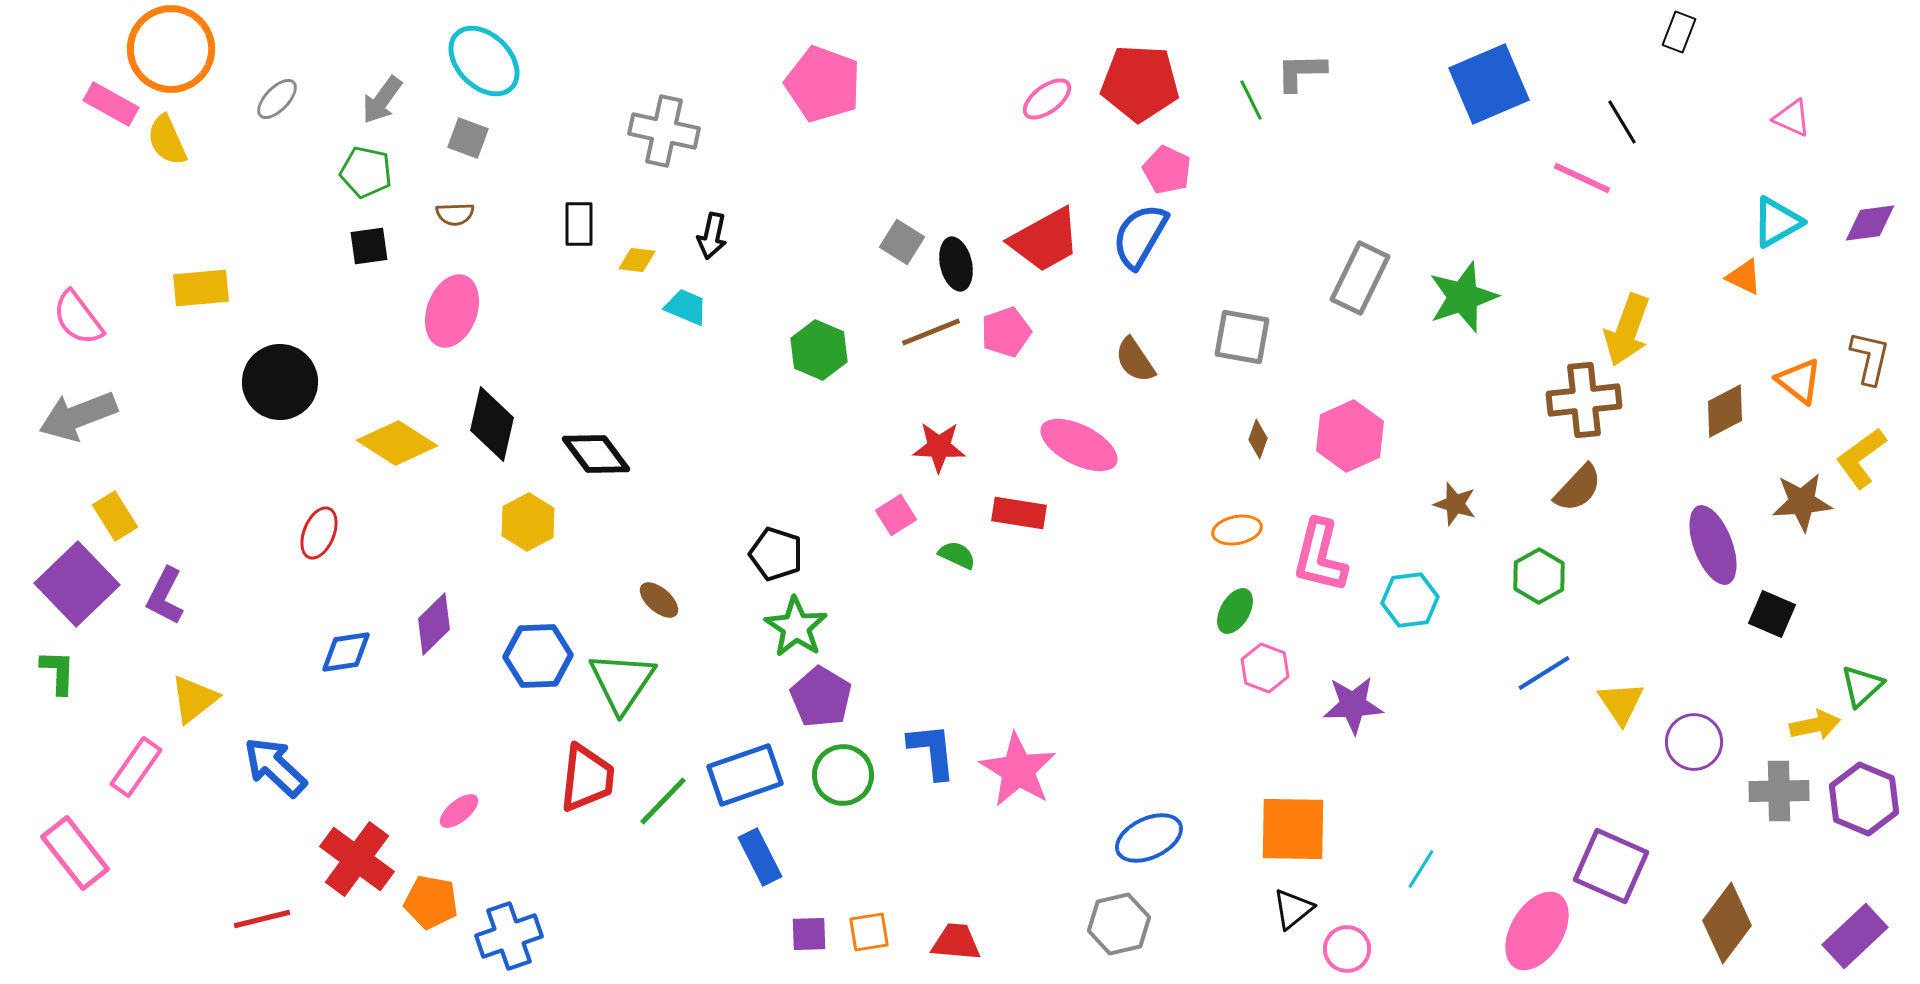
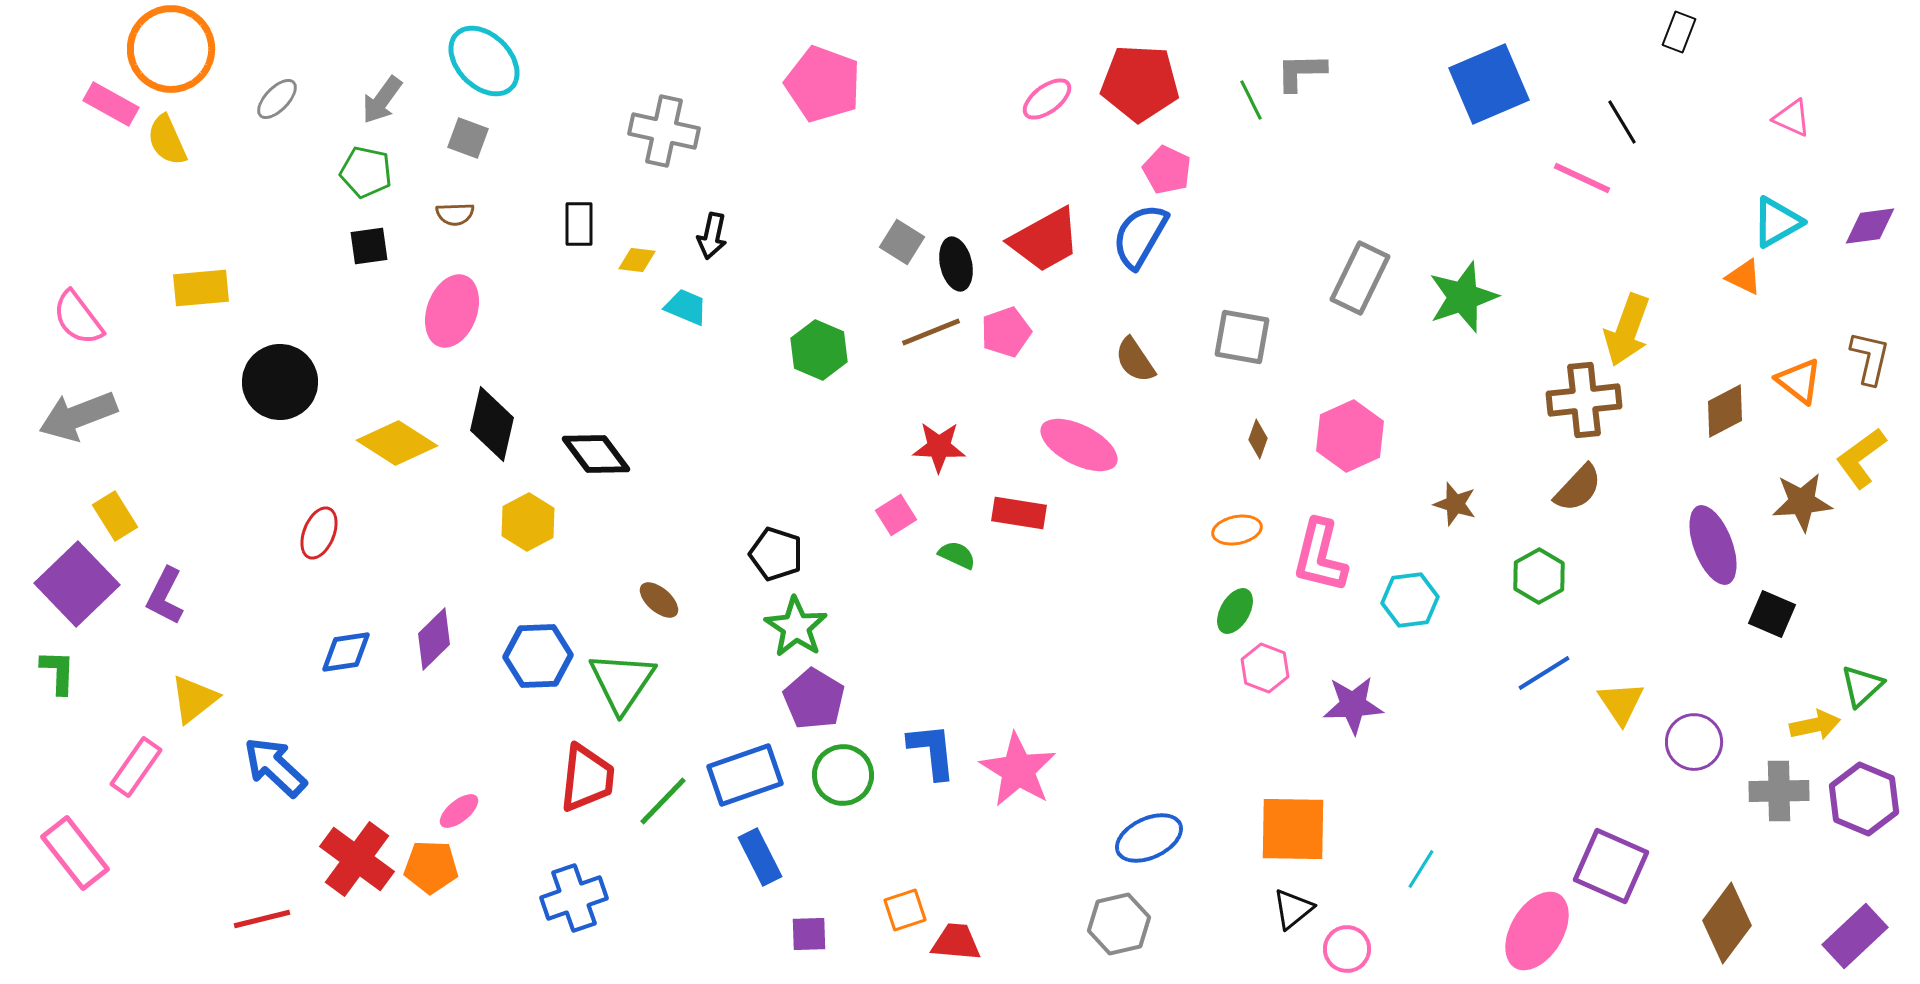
purple diamond at (1870, 223): moved 3 px down
purple diamond at (434, 624): moved 15 px down
purple pentagon at (821, 697): moved 7 px left, 2 px down
orange pentagon at (431, 902): moved 35 px up; rotated 8 degrees counterclockwise
orange square at (869, 932): moved 36 px right, 22 px up; rotated 9 degrees counterclockwise
blue cross at (509, 936): moved 65 px right, 38 px up
